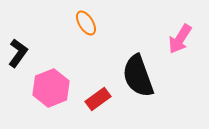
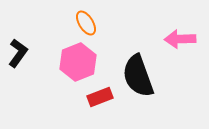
pink arrow: rotated 56 degrees clockwise
pink hexagon: moved 27 px right, 26 px up
red rectangle: moved 2 px right, 2 px up; rotated 15 degrees clockwise
